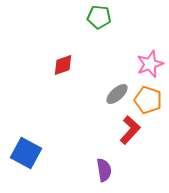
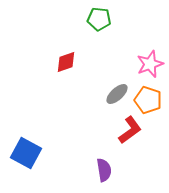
green pentagon: moved 2 px down
red diamond: moved 3 px right, 3 px up
red L-shape: rotated 12 degrees clockwise
